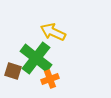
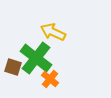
brown square: moved 4 px up
orange cross: rotated 30 degrees counterclockwise
